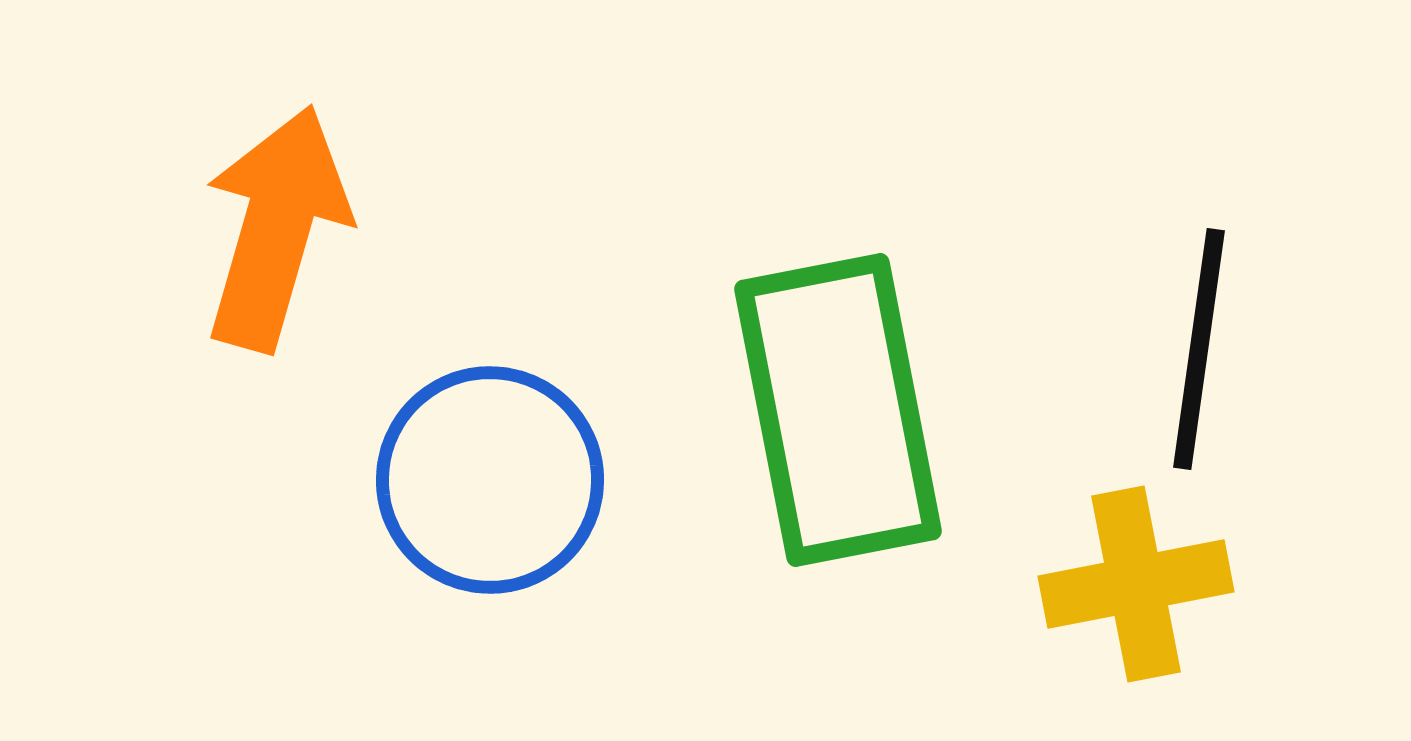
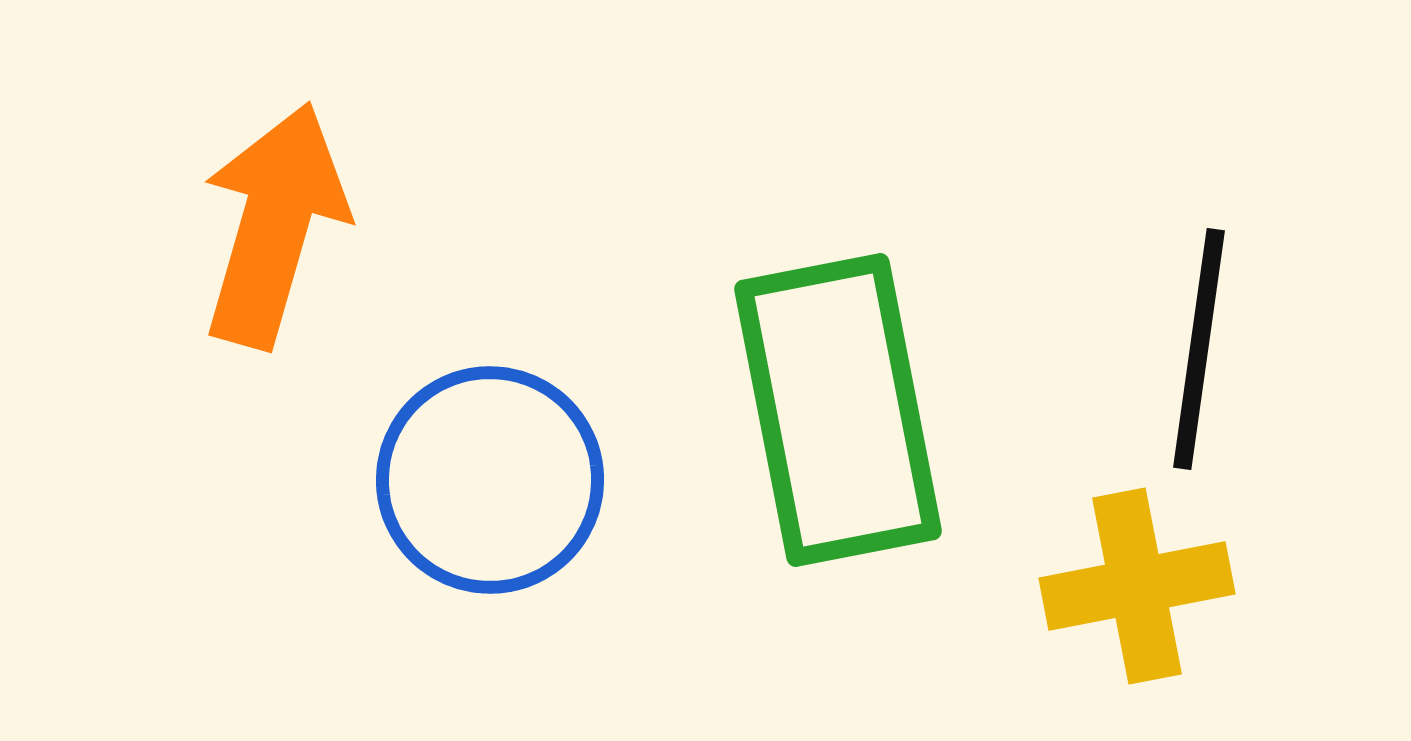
orange arrow: moved 2 px left, 3 px up
yellow cross: moved 1 px right, 2 px down
